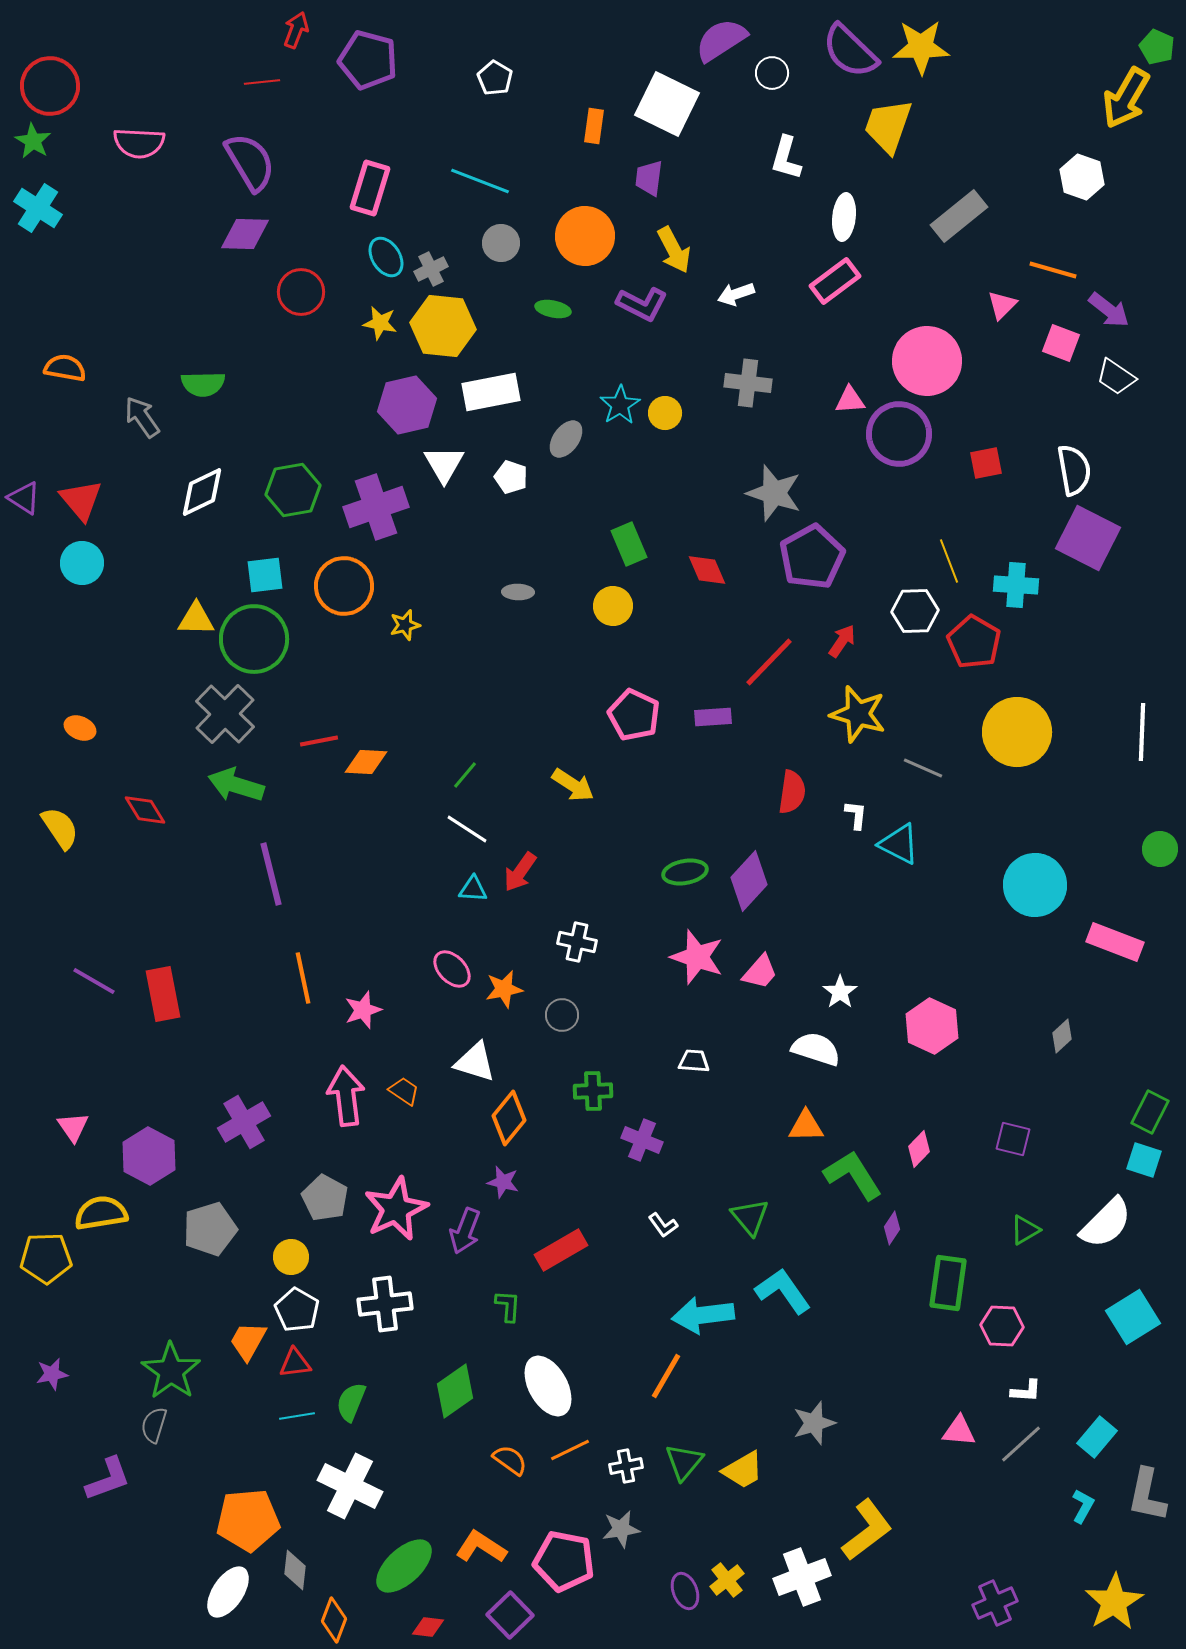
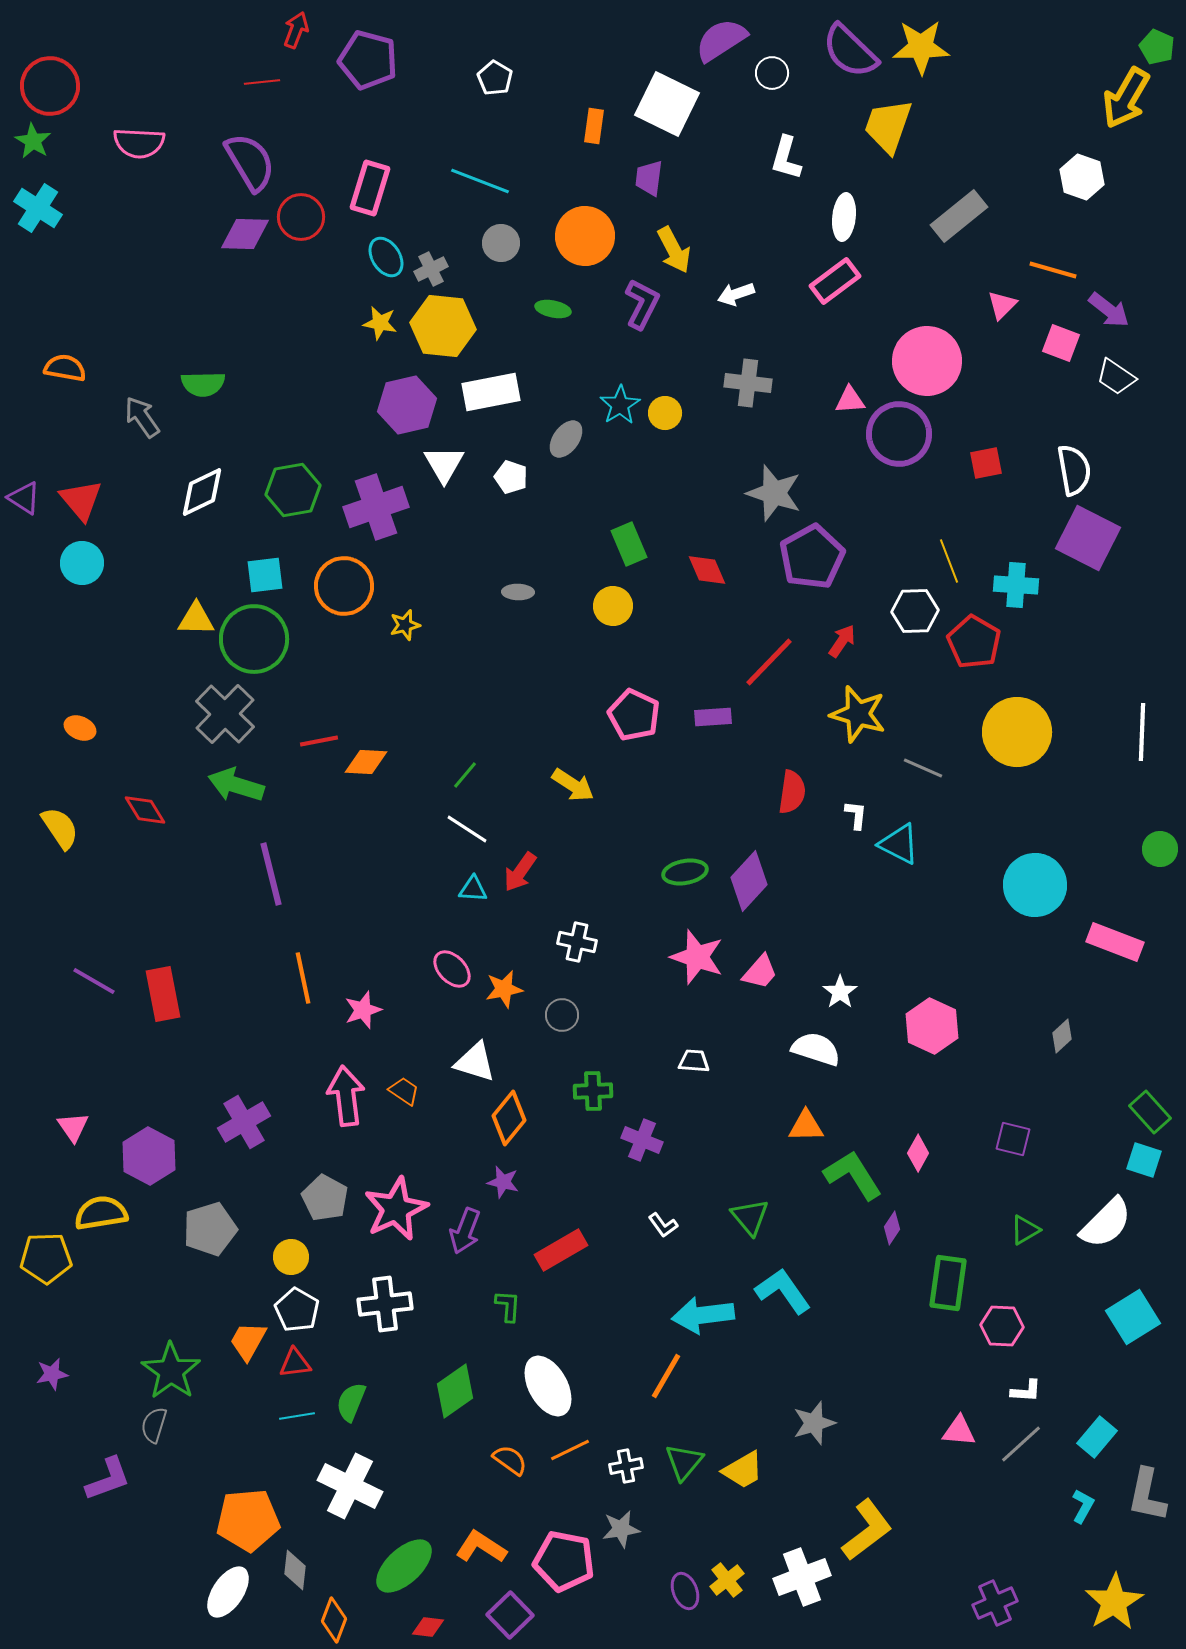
red circle at (301, 292): moved 75 px up
purple L-shape at (642, 304): rotated 90 degrees counterclockwise
green rectangle at (1150, 1112): rotated 69 degrees counterclockwise
pink diamond at (919, 1149): moved 1 px left, 4 px down; rotated 15 degrees counterclockwise
